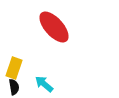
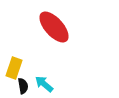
black semicircle: moved 9 px right, 1 px up
